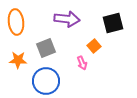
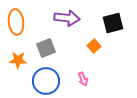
purple arrow: moved 1 px up
pink arrow: moved 1 px right, 16 px down
